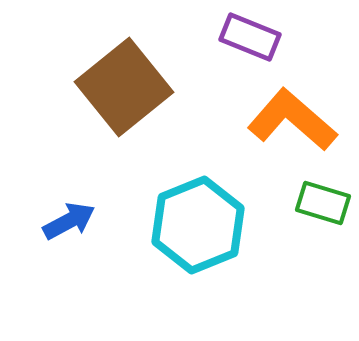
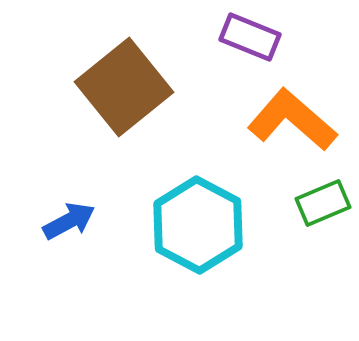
green rectangle: rotated 40 degrees counterclockwise
cyan hexagon: rotated 10 degrees counterclockwise
